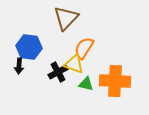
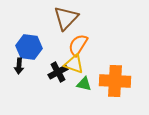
orange semicircle: moved 6 px left, 3 px up
green triangle: moved 2 px left
